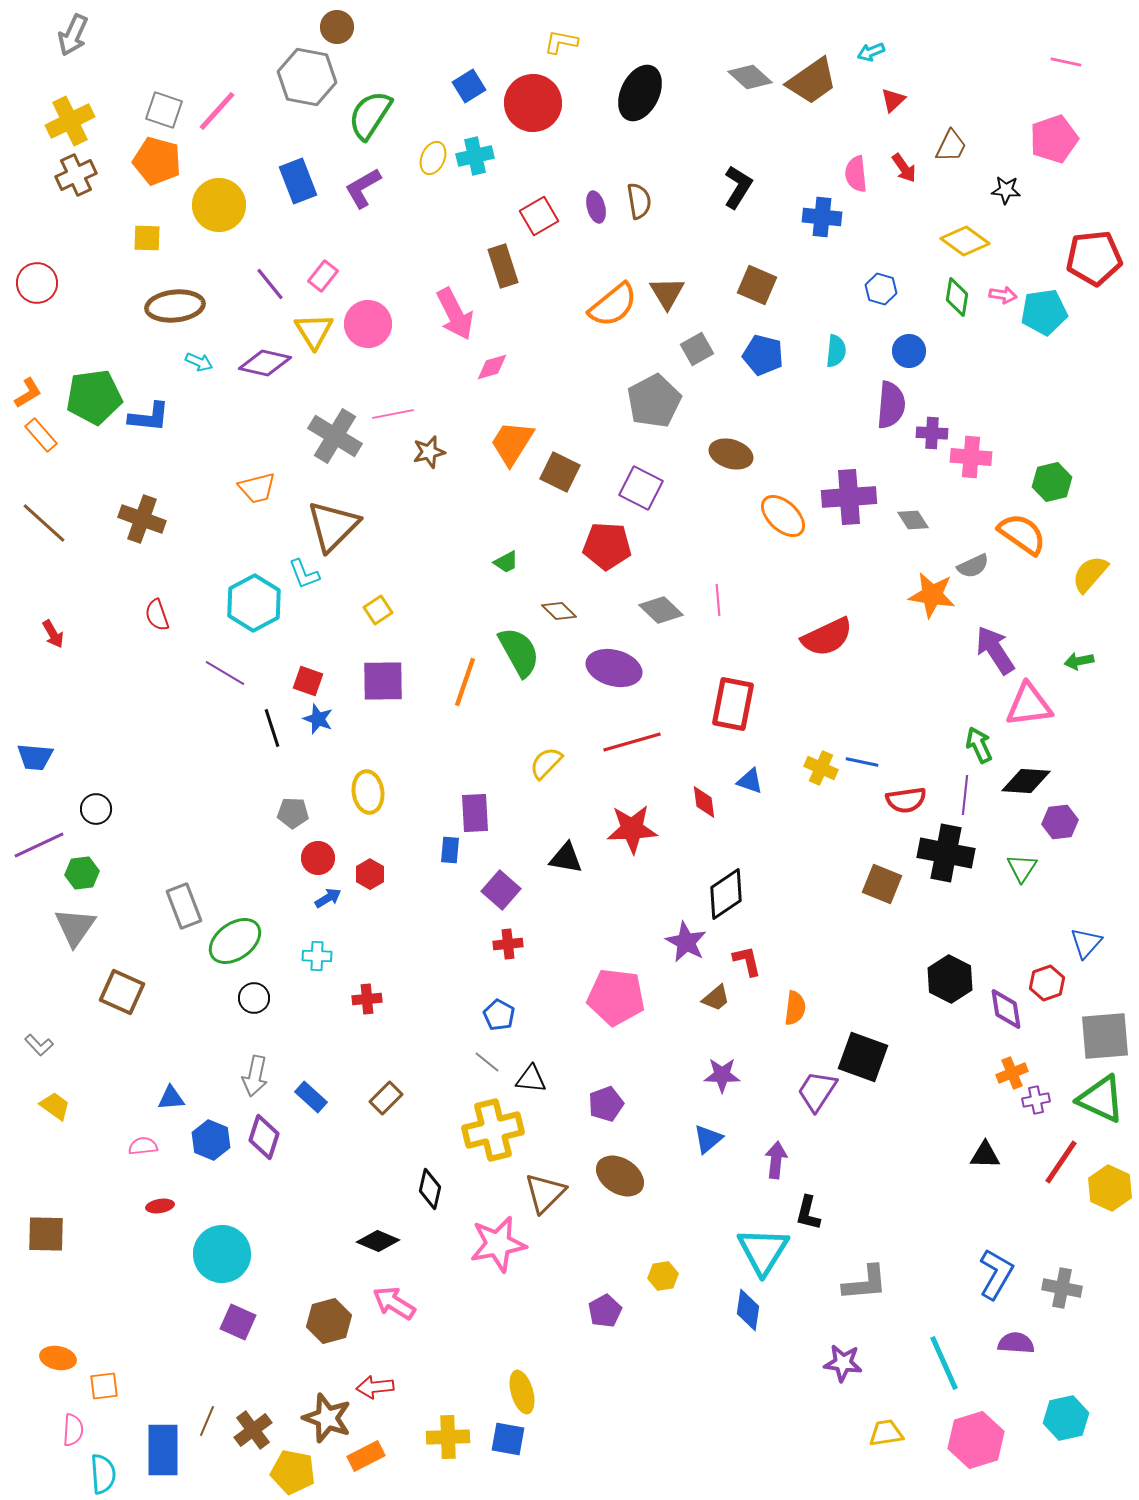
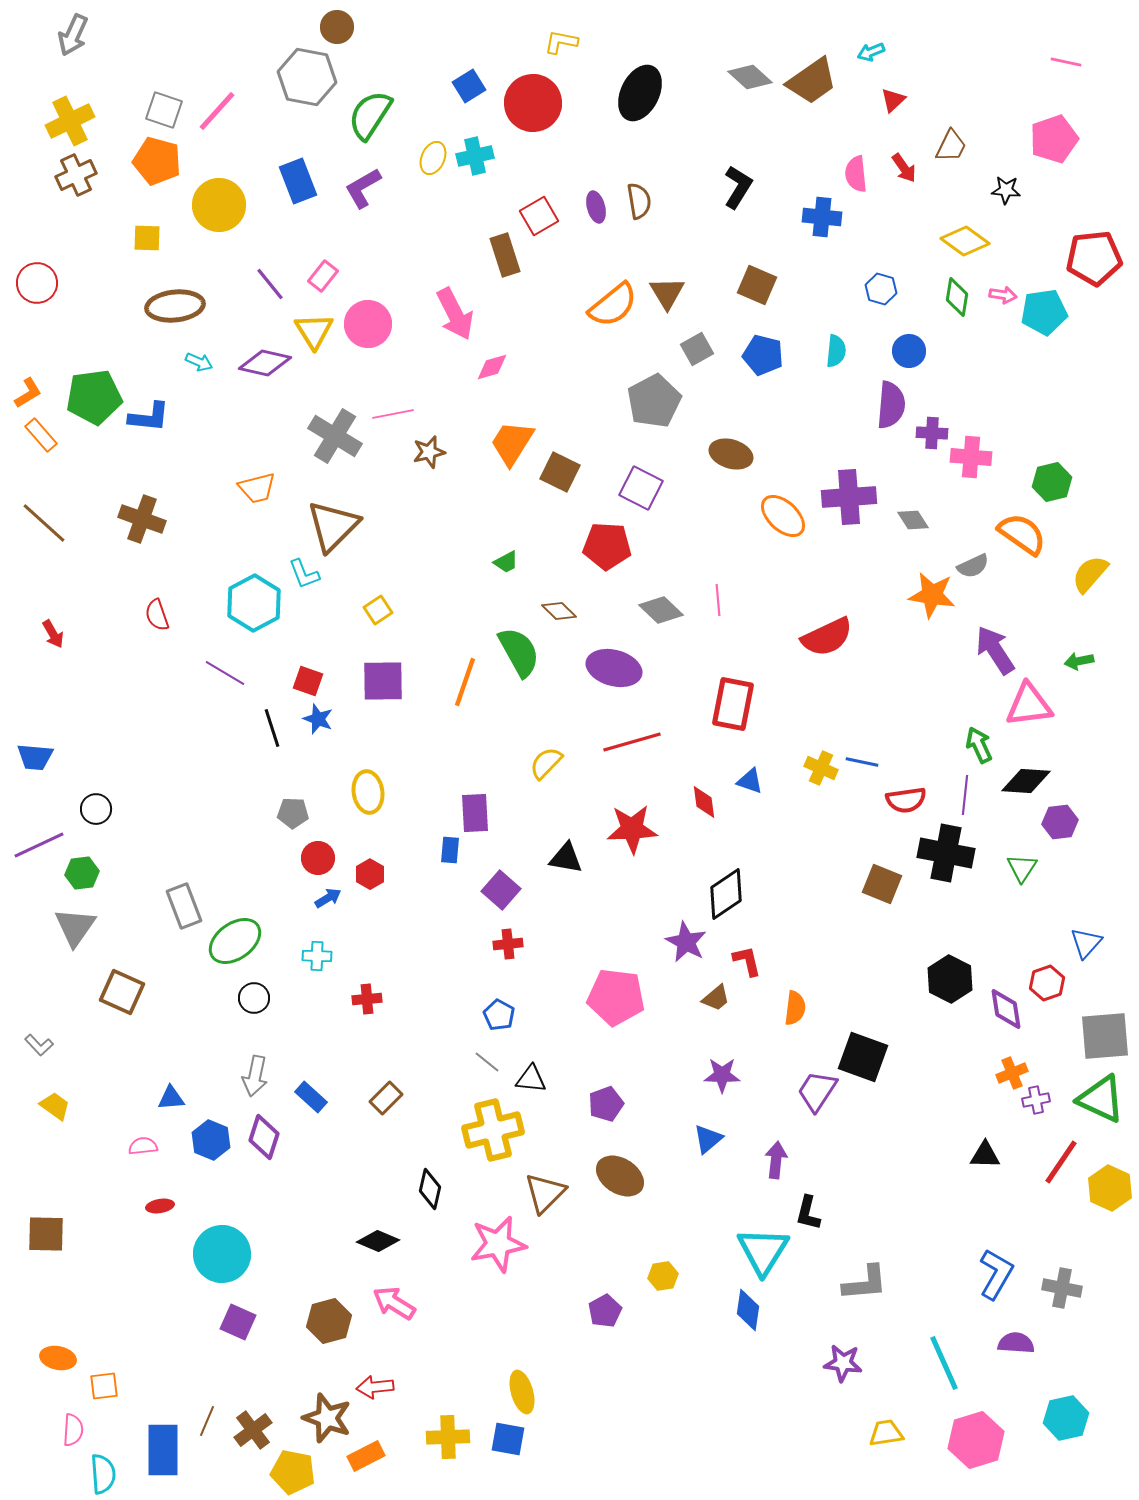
brown rectangle at (503, 266): moved 2 px right, 11 px up
